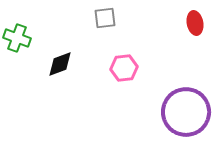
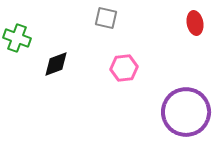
gray square: moved 1 px right; rotated 20 degrees clockwise
black diamond: moved 4 px left
